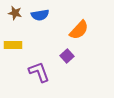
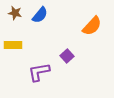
blue semicircle: rotated 42 degrees counterclockwise
orange semicircle: moved 13 px right, 4 px up
purple L-shape: rotated 80 degrees counterclockwise
